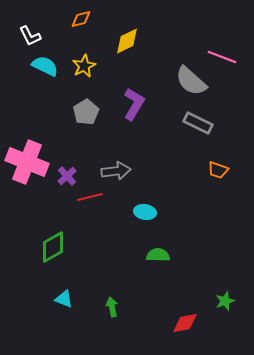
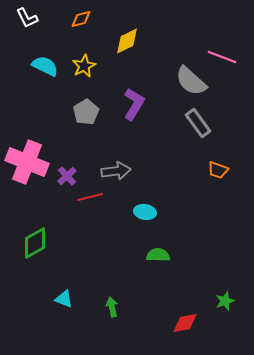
white L-shape: moved 3 px left, 18 px up
gray rectangle: rotated 28 degrees clockwise
green diamond: moved 18 px left, 4 px up
